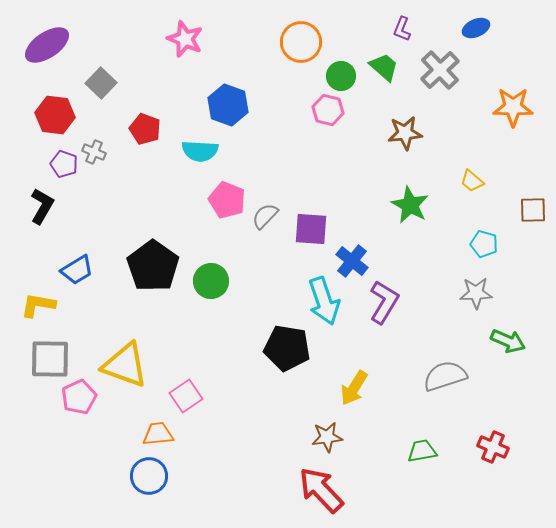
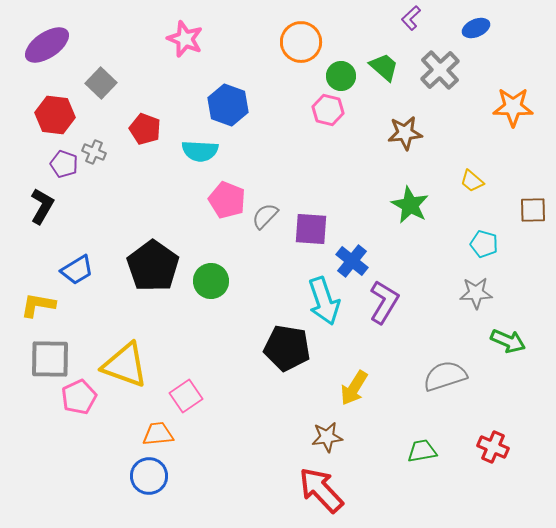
purple L-shape at (402, 29): moved 9 px right, 11 px up; rotated 25 degrees clockwise
